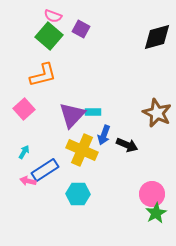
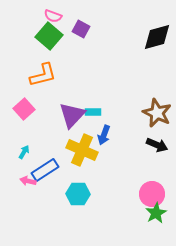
black arrow: moved 30 px right
